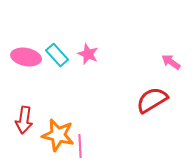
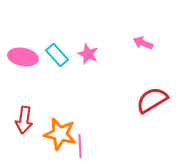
pink ellipse: moved 3 px left
pink arrow: moved 28 px left, 19 px up; rotated 12 degrees counterclockwise
orange star: moved 2 px right, 1 px up
